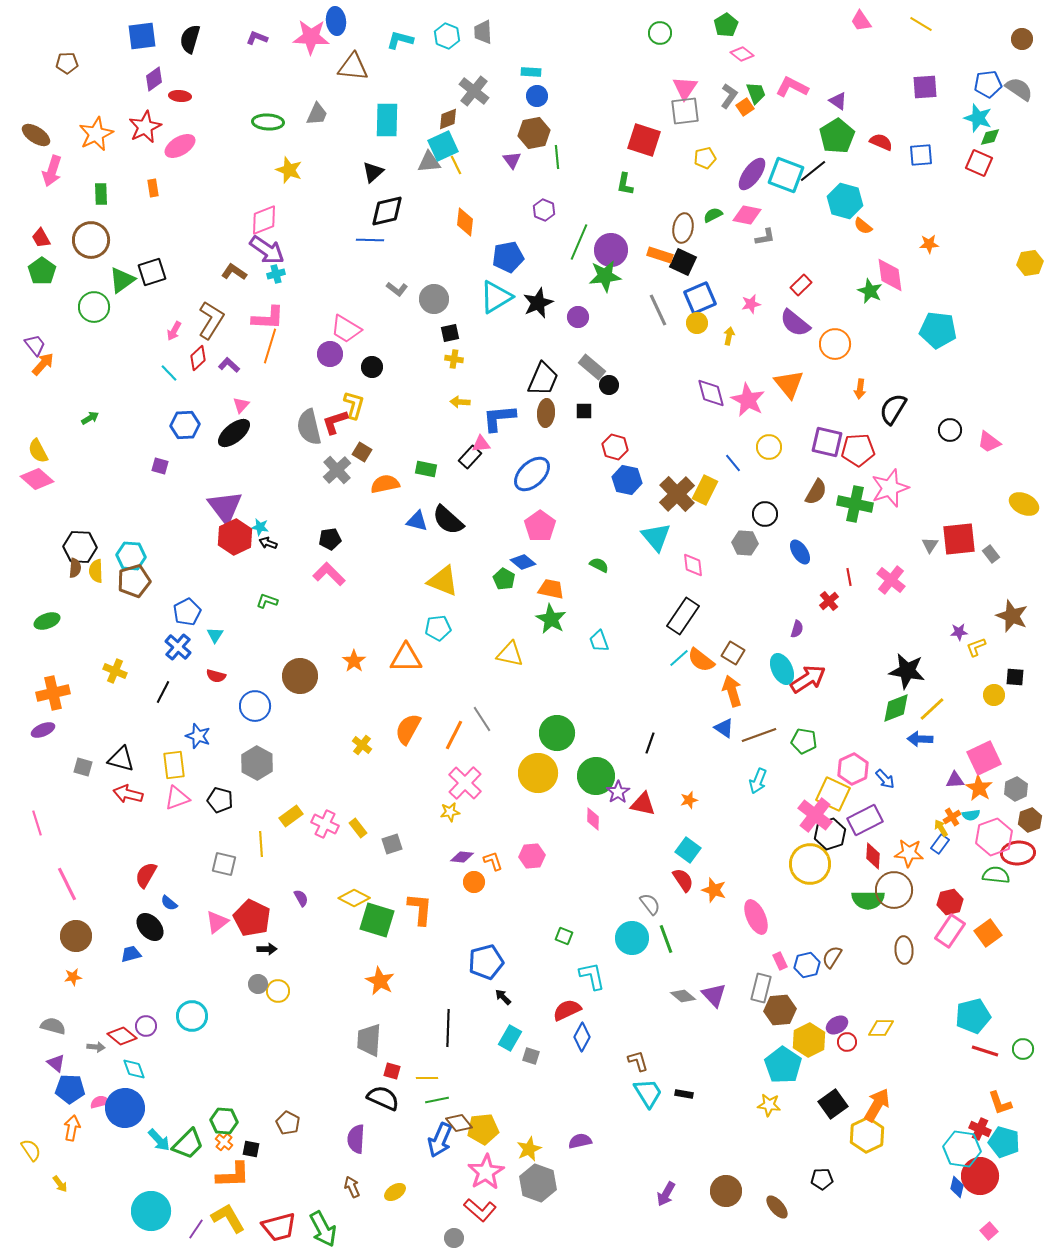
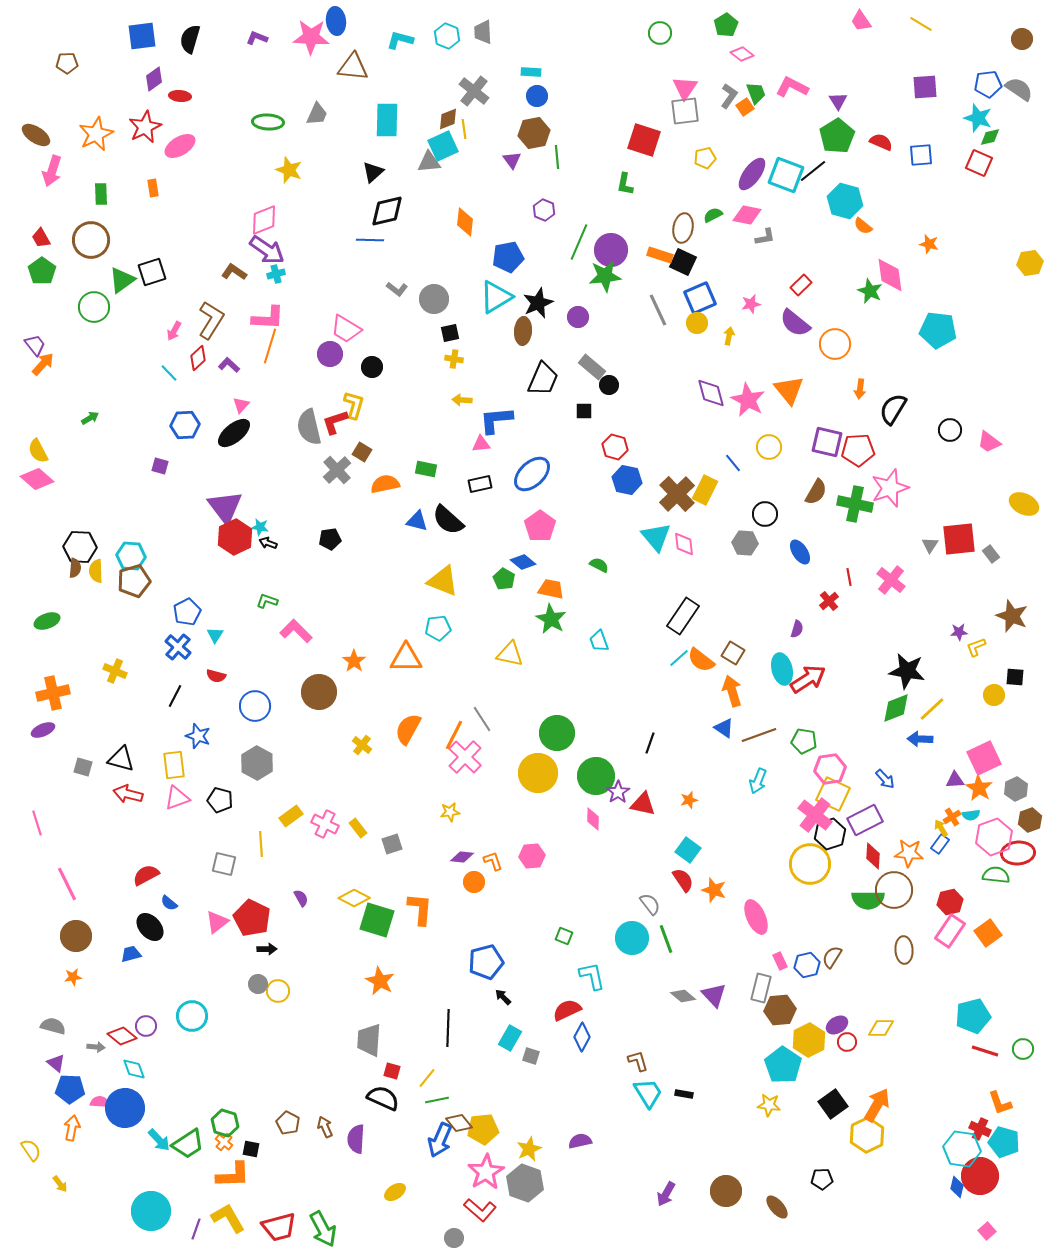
purple triangle at (838, 101): rotated 24 degrees clockwise
yellow line at (456, 165): moved 8 px right, 36 px up; rotated 18 degrees clockwise
orange star at (929, 244): rotated 18 degrees clockwise
orange triangle at (789, 384): moved 6 px down
yellow arrow at (460, 402): moved 2 px right, 2 px up
brown ellipse at (546, 413): moved 23 px left, 82 px up
blue L-shape at (499, 418): moved 3 px left, 2 px down
black rectangle at (470, 457): moved 10 px right, 27 px down; rotated 35 degrees clockwise
pink diamond at (693, 565): moved 9 px left, 21 px up
pink L-shape at (329, 574): moved 33 px left, 57 px down
cyan ellipse at (782, 669): rotated 12 degrees clockwise
brown circle at (300, 676): moved 19 px right, 16 px down
black line at (163, 692): moved 12 px right, 4 px down
pink hexagon at (853, 769): moved 23 px left; rotated 16 degrees clockwise
pink cross at (465, 783): moved 26 px up
red semicircle at (146, 875): rotated 32 degrees clockwise
yellow line at (427, 1078): rotated 50 degrees counterclockwise
pink semicircle at (100, 1102): rotated 18 degrees clockwise
green hexagon at (224, 1121): moved 1 px right, 2 px down; rotated 12 degrees clockwise
green trapezoid at (188, 1144): rotated 12 degrees clockwise
gray hexagon at (538, 1183): moved 13 px left
brown arrow at (352, 1187): moved 27 px left, 60 px up
purple line at (196, 1229): rotated 15 degrees counterclockwise
pink square at (989, 1231): moved 2 px left
